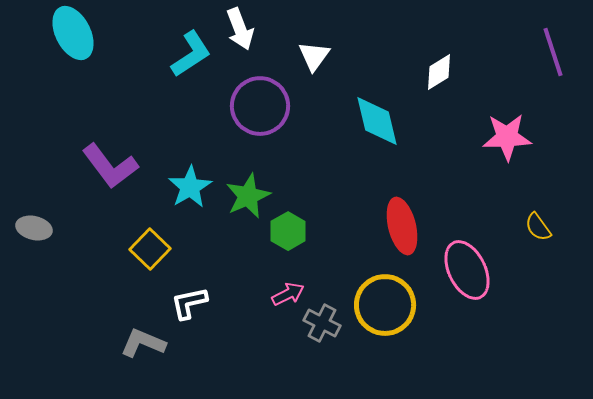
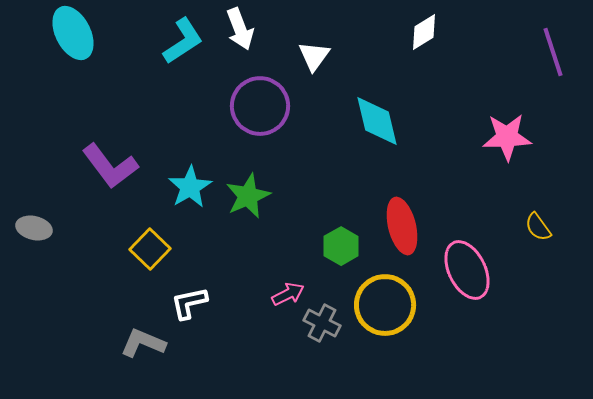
cyan L-shape: moved 8 px left, 13 px up
white diamond: moved 15 px left, 40 px up
green hexagon: moved 53 px right, 15 px down
